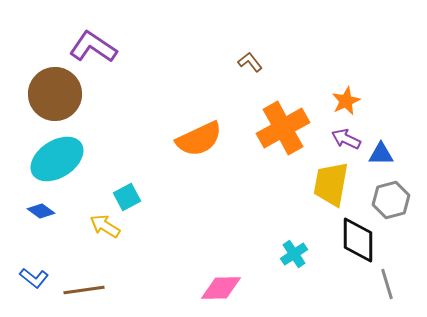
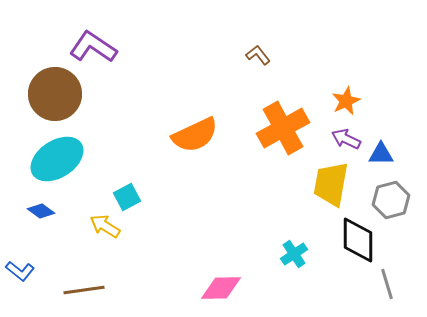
brown L-shape: moved 8 px right, 7 px up
orange semicircle: moved 4 px left, 4 px up
blue L-shape: moved 14 px left, 7 px up
